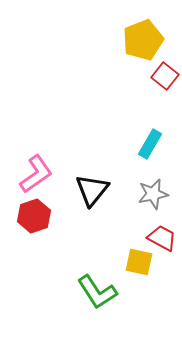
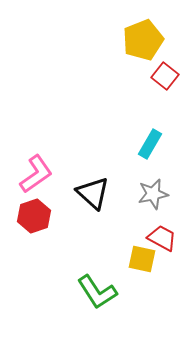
black triangle: moved 1 px right, 3 px down; rotated 27 degrees counterclockwise
yellow square: moved 3 px right, 3 px up
